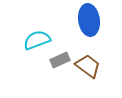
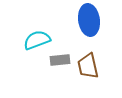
gray rectangle: rotated 18 degrees clockwise
brown trapezoid: rotated 140 degrees counterclockwise
